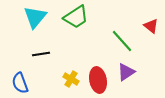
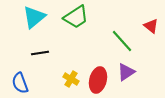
cyan triangle: moved 1 px left; rotated 10 degrees clockwise
black line: moved 1 px left, 1 px up
red ellipse: rotated 25 degrees clockwise
